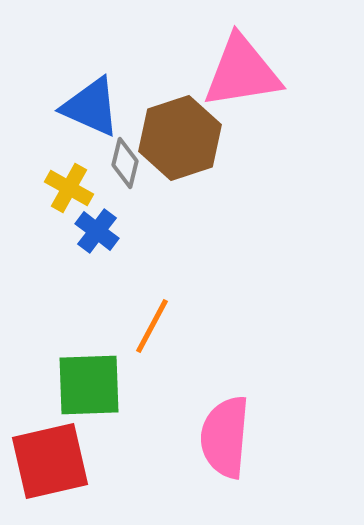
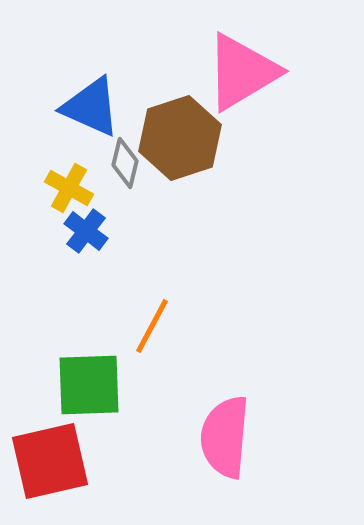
pink triangle: rotated 22 degrees counterclockwise
blue cross: moved 11 px left
